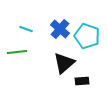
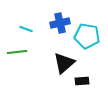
blue cross: moved 6 px up; rotated 36 degrees clockwise
cyan pentagon: rotated 10 degrees counterclockwise
